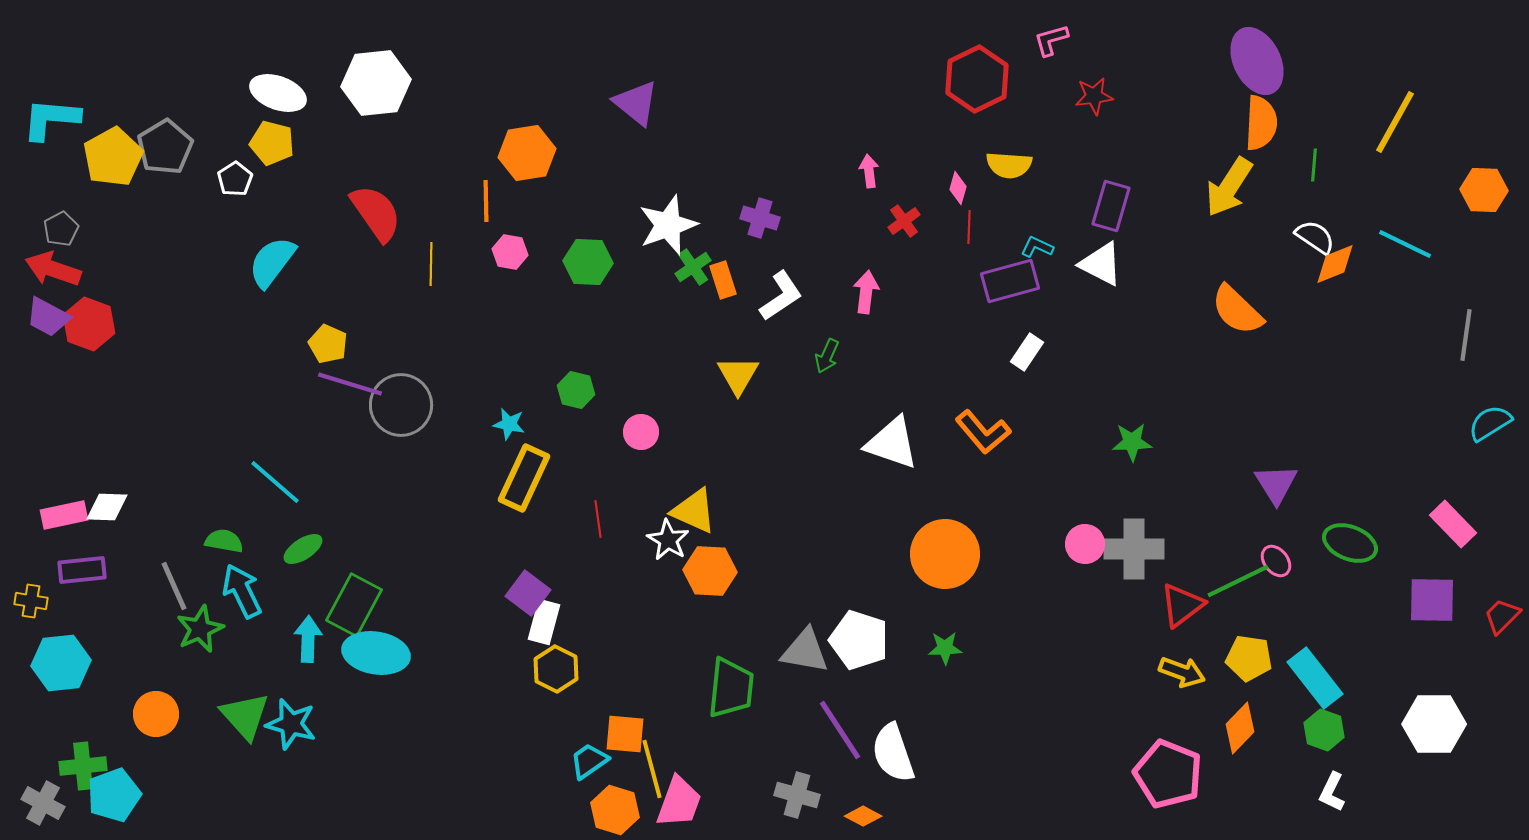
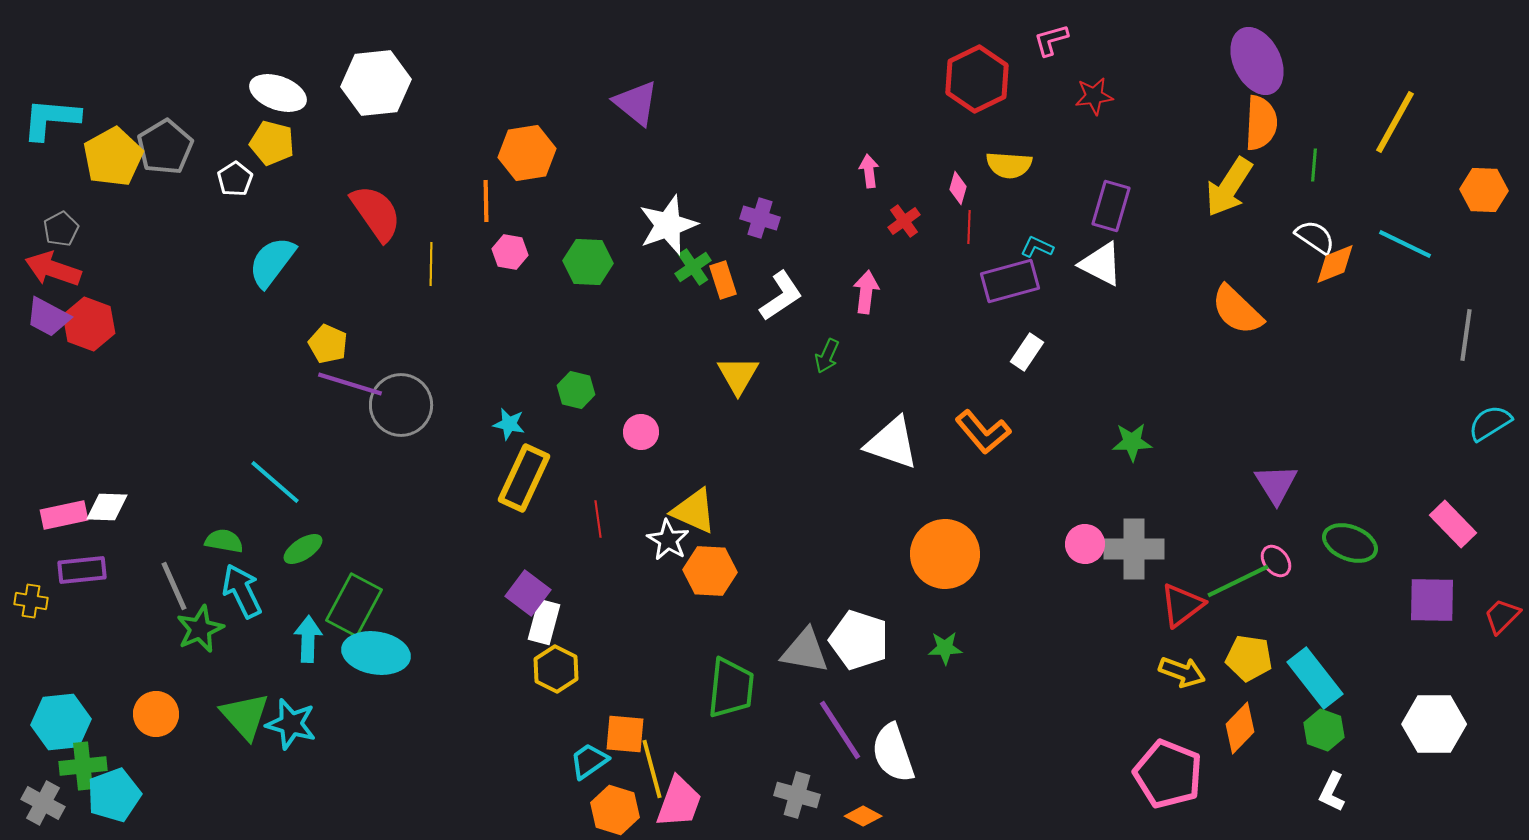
cyan hexagon at (61, 663): moved 59 px down
